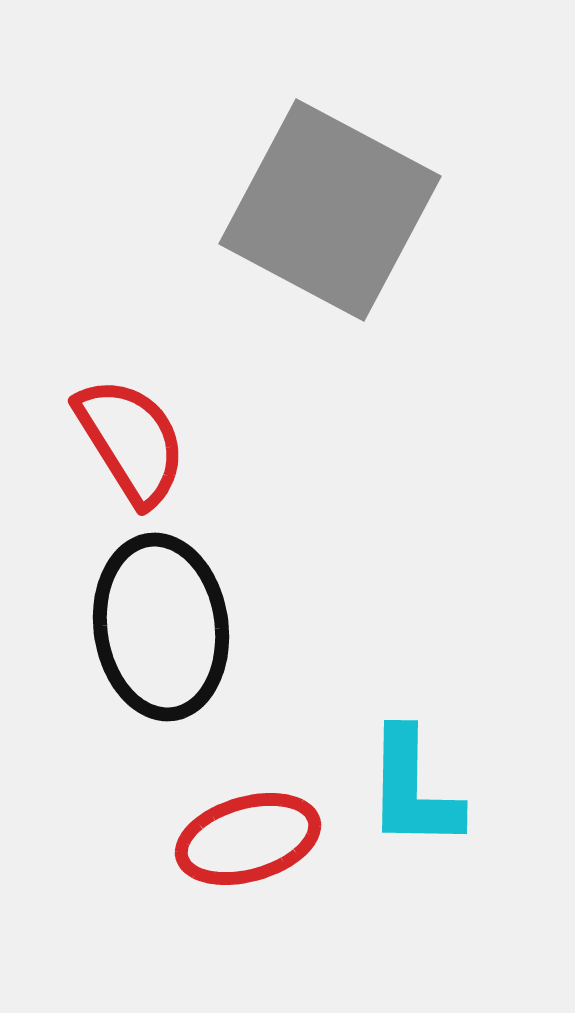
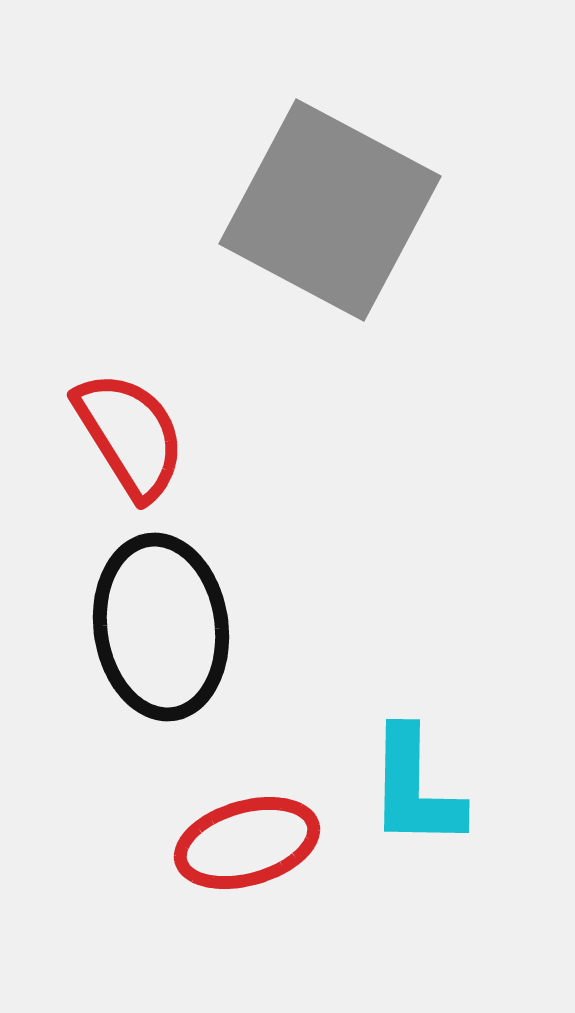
red semicircle: moved 1 px left, 6 px up
cyan L-shape: moved 2 px right, 1 px up
red ellipse: moved 1 px left, 4 px down
